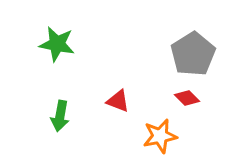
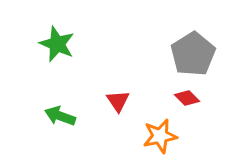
green star: rotated 12 degrees clockwise
red triangle: rotated 35 degrees clockwise
green arrow: rotated 100 degrees clockwise
